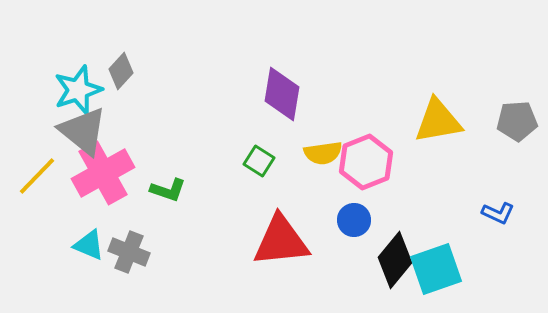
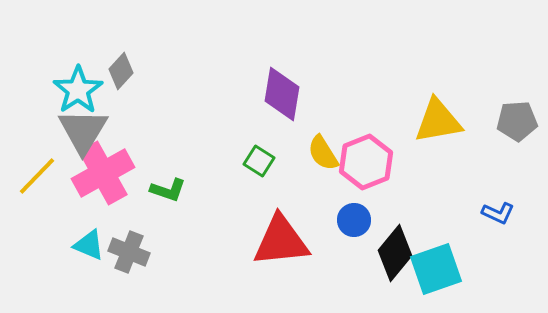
cyan star: rotated 15 degrees counterclockwise
gray triangle: rotated 22 degrees clockwise
yellow semicircle: rotated 66 degrees clockwise
black diamond: moved 7 px up
